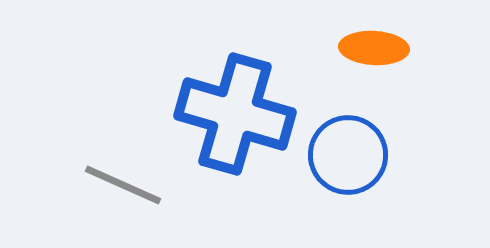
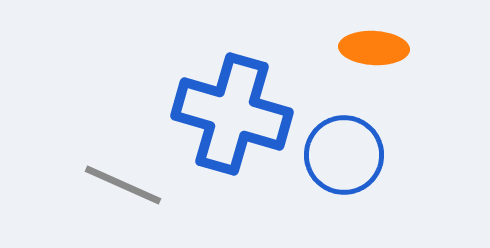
blue cross: moved 3 px left
blue circle: moved 4 px left
